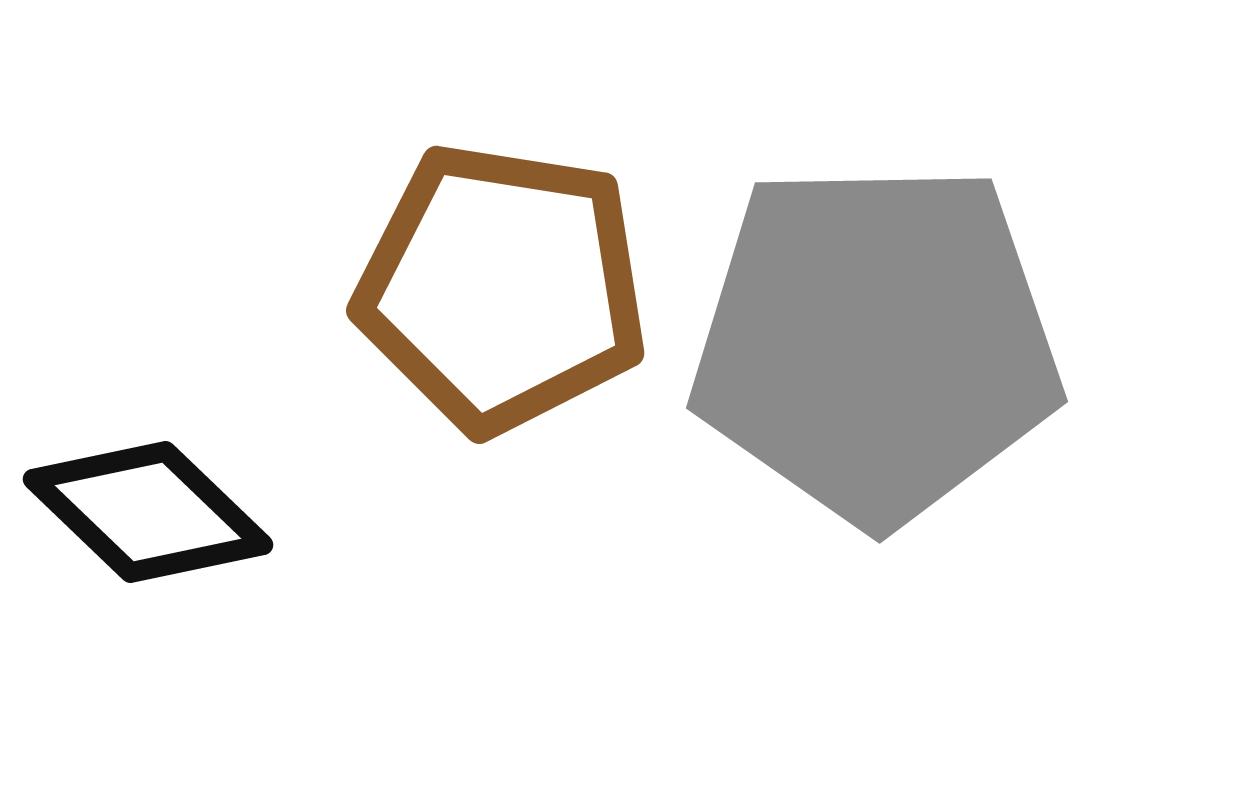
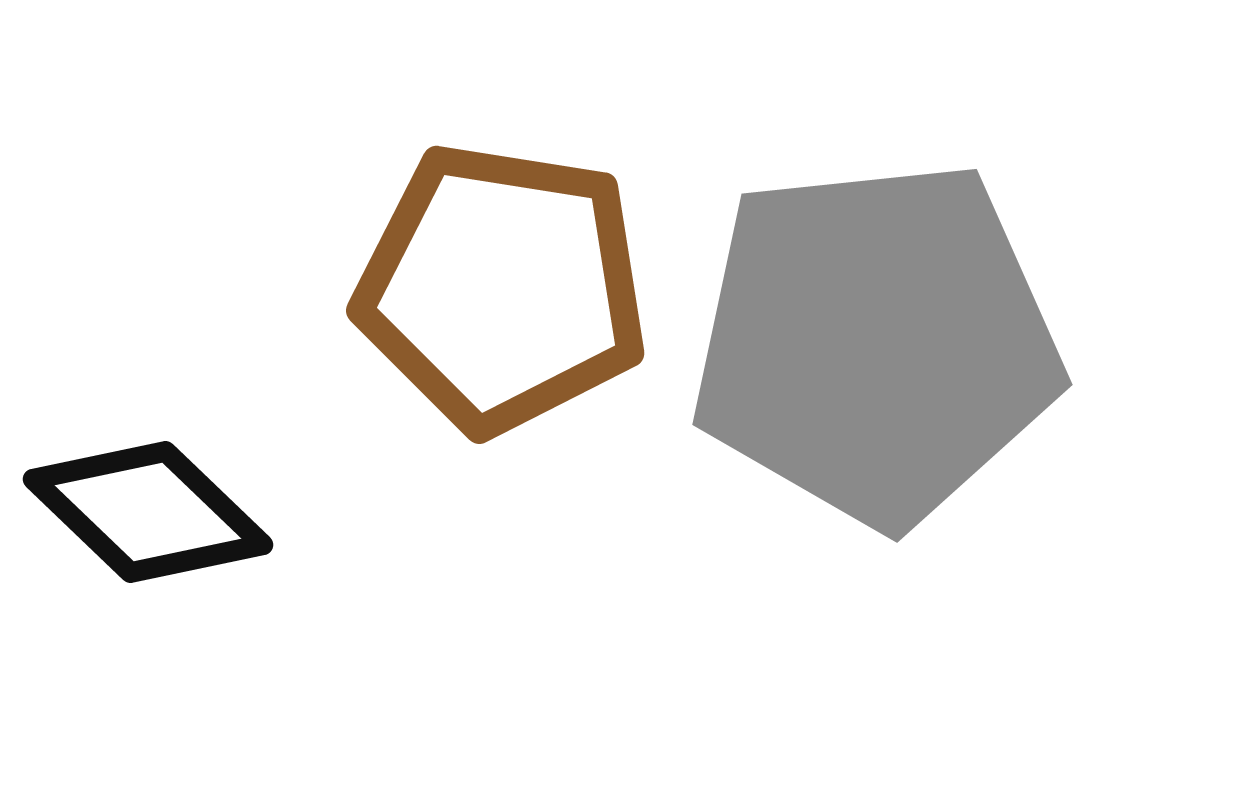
gray pentagon: rotated 5 degrees counterclockwise
